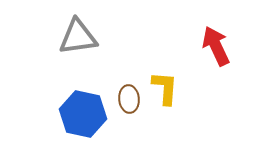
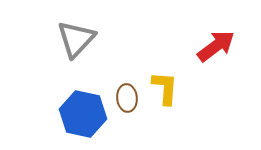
gray triangle: moved 2 px left, 2 px down; rotated 39 degrees counterclockwise
red arrow: rotated 78 degrees clockwise
brown ellipse: moved 2 px left, 1 px up
